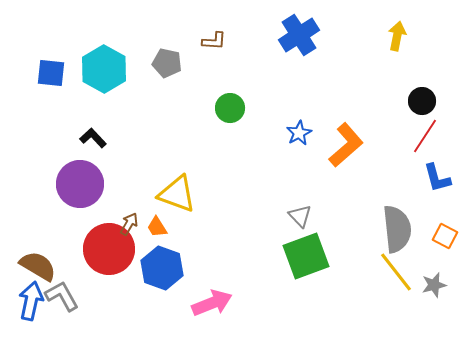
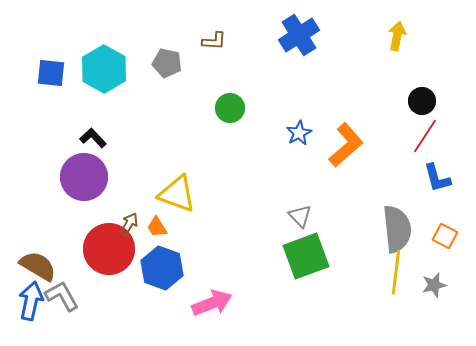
purple circle: moved 4 px right, 7 px up
yellow line: rotated 45 degrees clockwise
